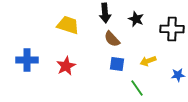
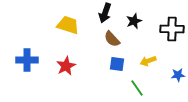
black arrow: rotated 24 degrees clockwise
black star: moved 2 px left, 2 px down; rotated 28 degrees clockwise
